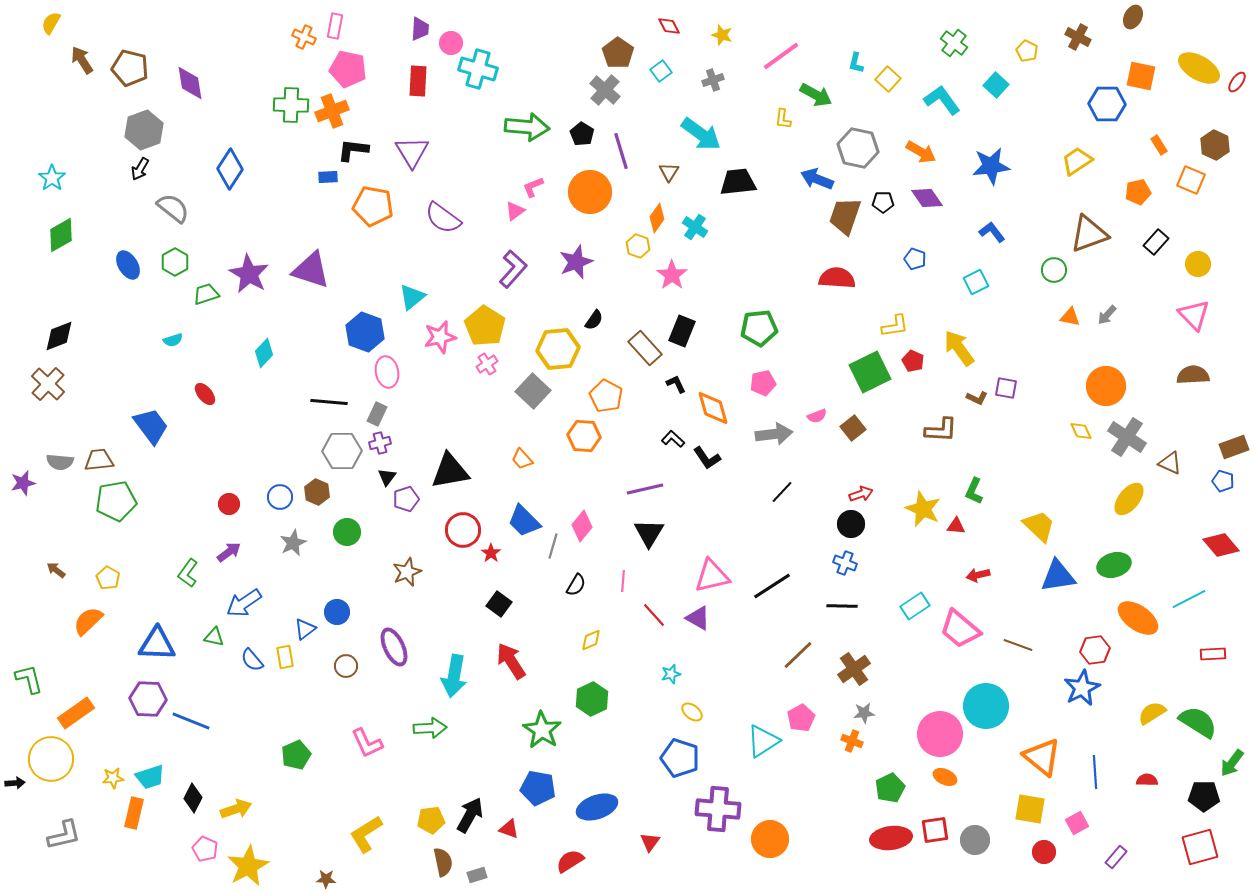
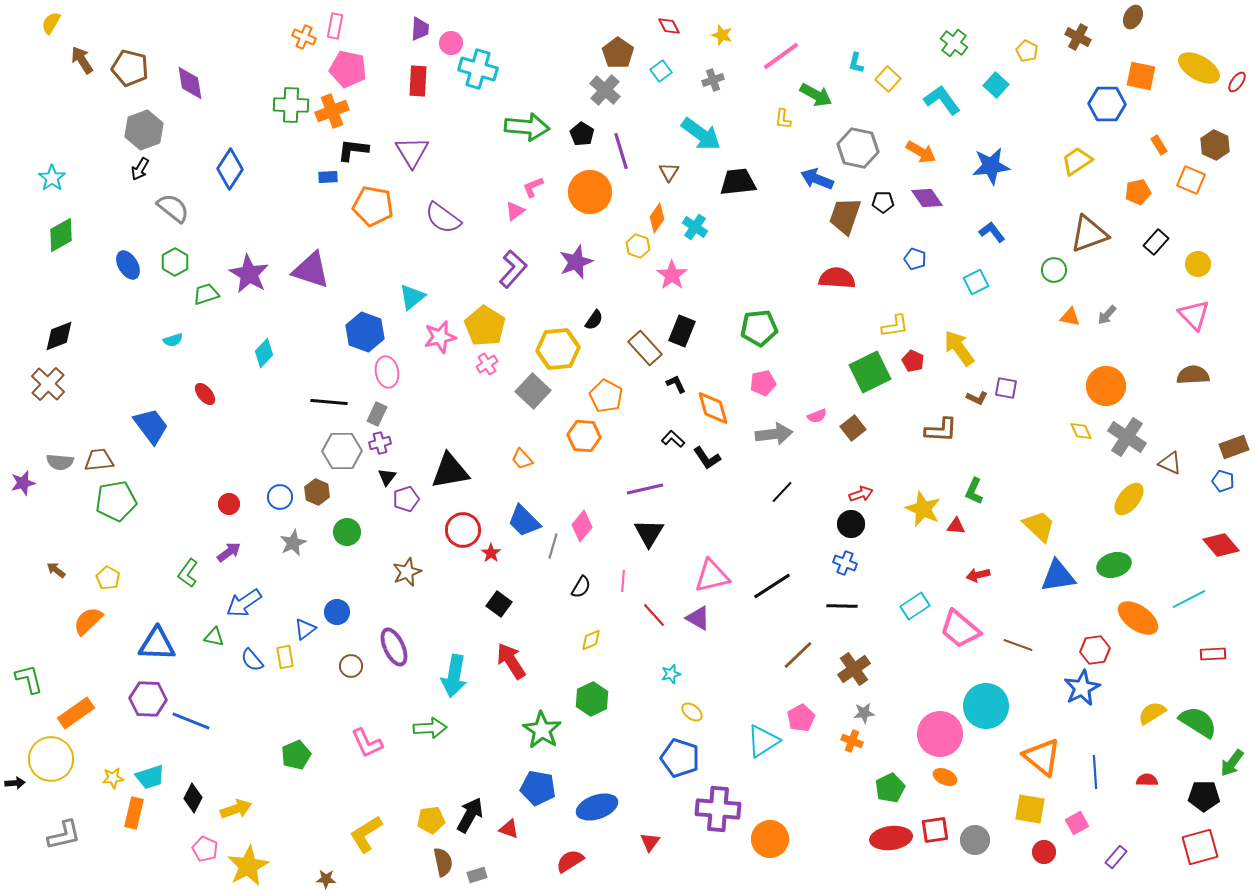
black semicircle at (576, 585): moved 5 px right, 2 px down
brown circle at (346, 666): moved 5 px right
